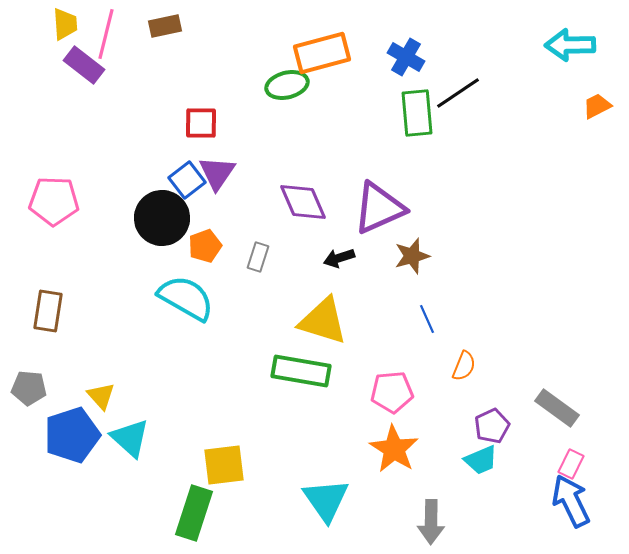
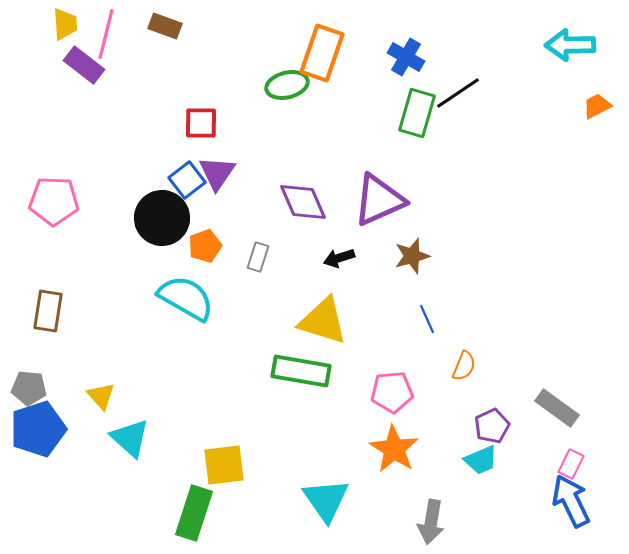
brown rectangle at (165, 26): rotated 32 degrees clockwise
orange rectangle at (322, 53): rotated 56 degrees counterclockwise
green rectangle at (417, 113): rotated 21 degrees clockwise
purple triangle at (379, 208): moved 8 px up
blue pentagon at (72, 435): moved 34 px left, 6 px up
gray arrow at (431, 522): rotated 9 degrees clockwise
